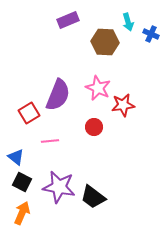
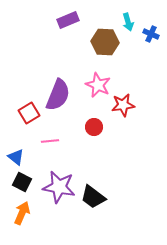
pink star: moved 3 px up
